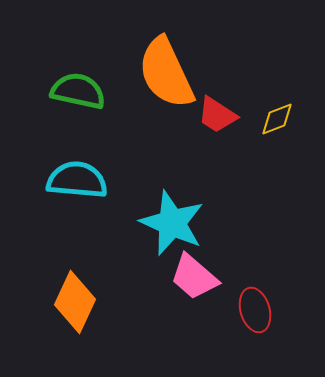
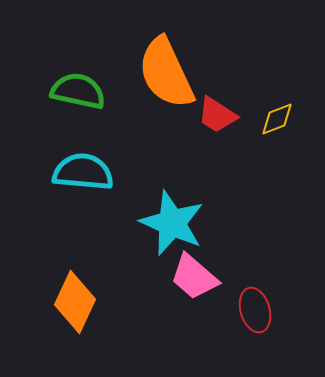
cyan semicircle: moved 6 px right, 8 px up
